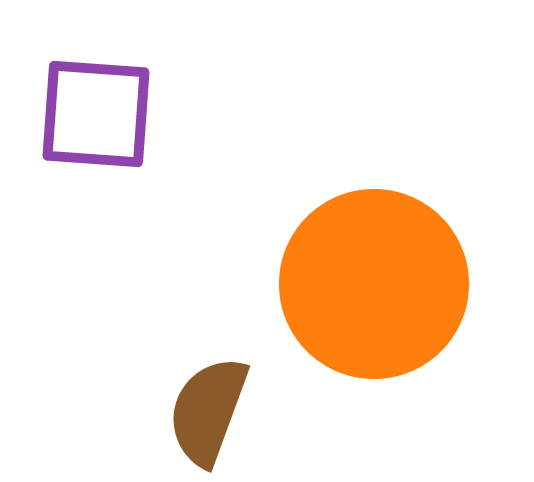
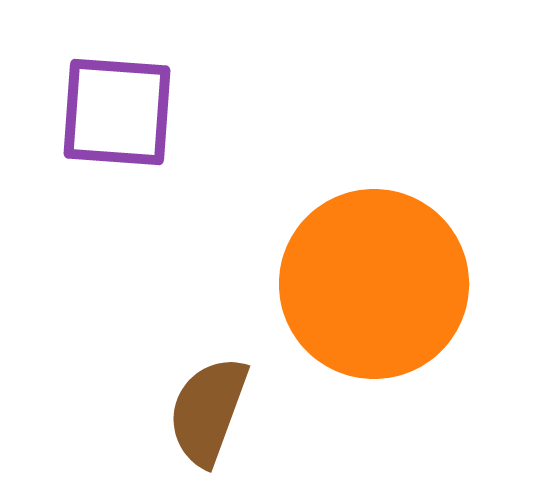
purple square: moved 21 px right, 2 px up
